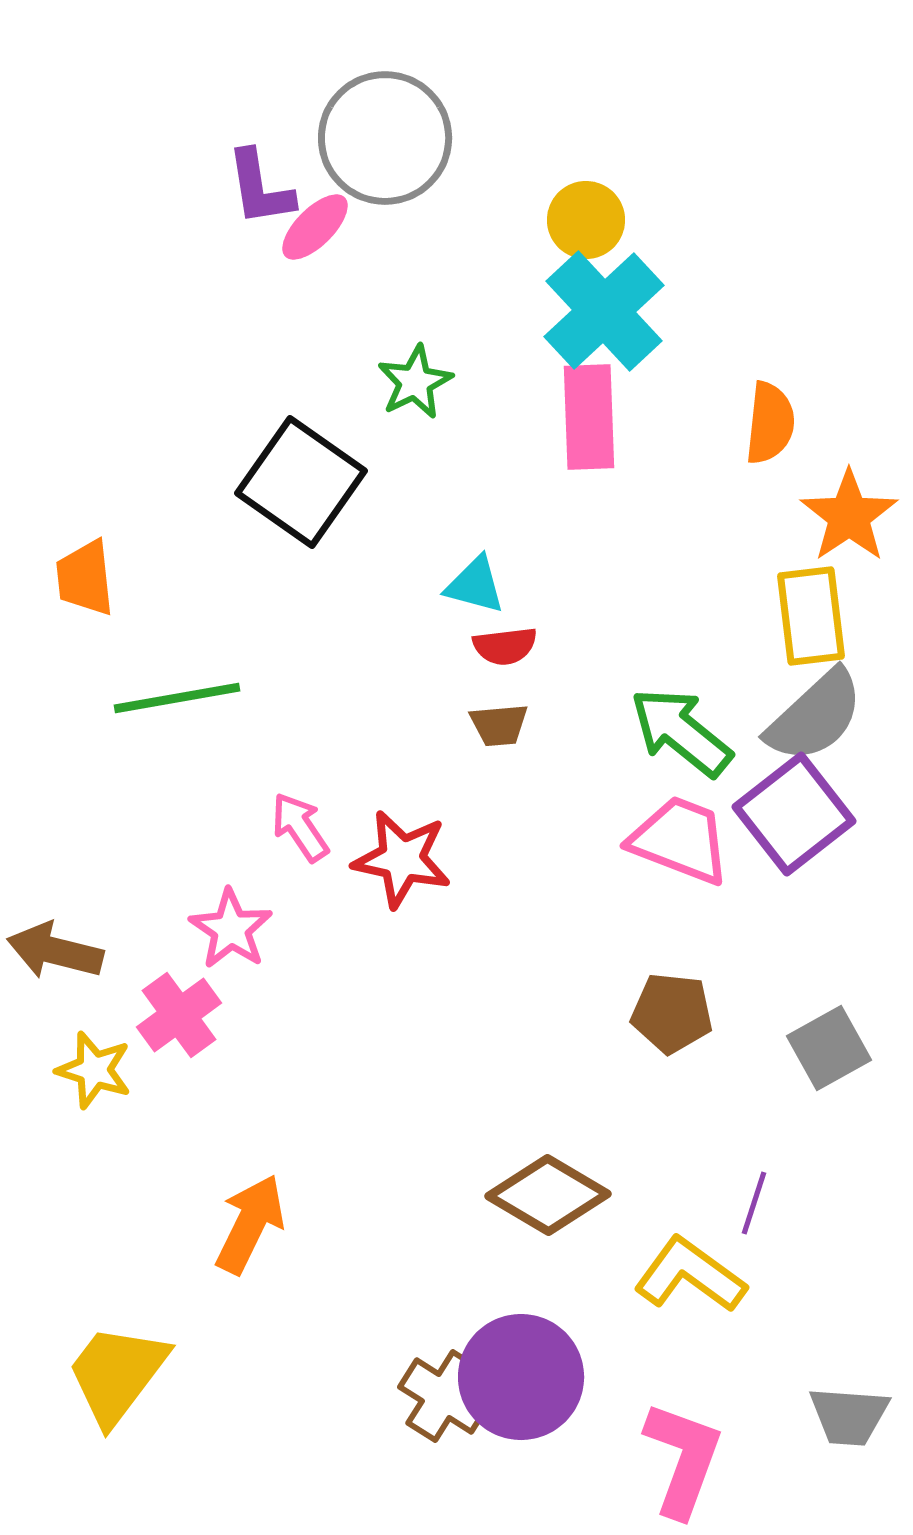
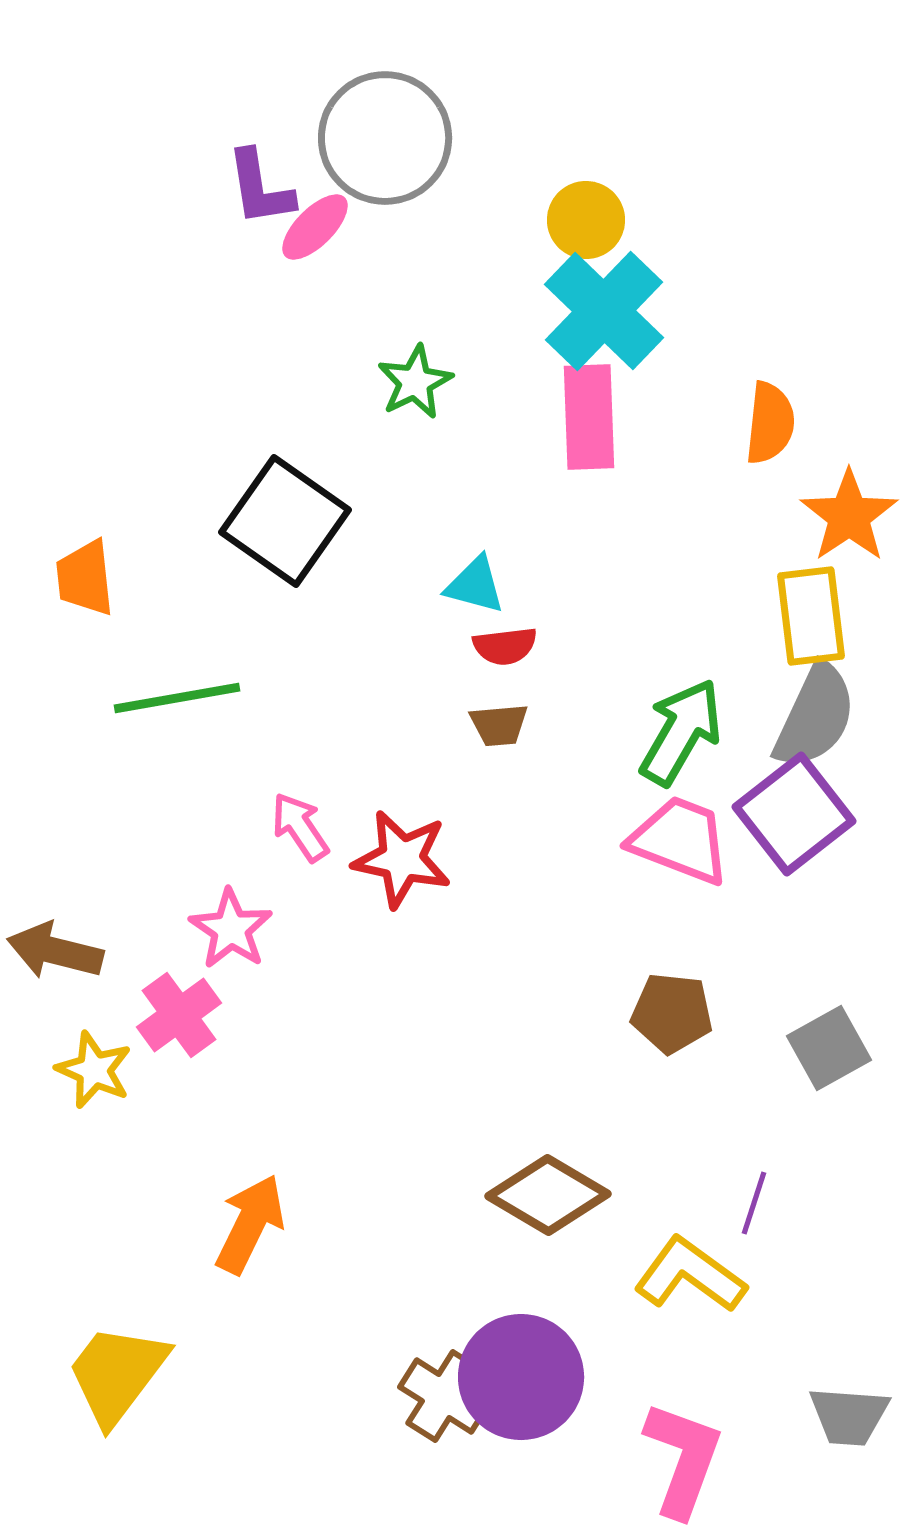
cyan cross: rotated 3 degrees counterclockwise
black square: moved 16 px left, 39 px down
gray semicircle: rotated 22 degrees counterclockwise
green arrow: rotated 81 degrees clockwise
yellow star: rotated 6 degrees clockwise
